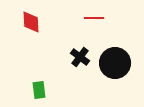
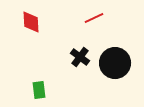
red line: rotated 24 degrees counterclockwise
